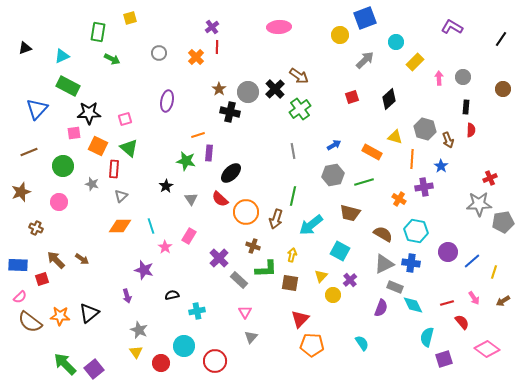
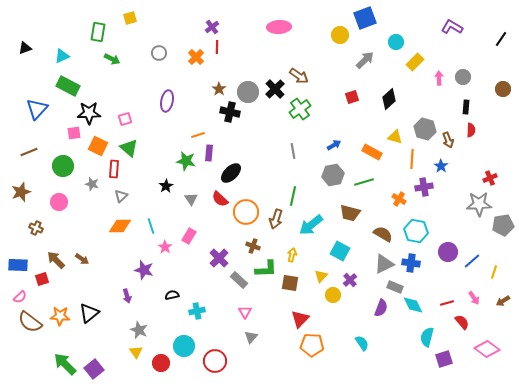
gray pentagon at (503, 222): moved 3 px down
